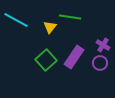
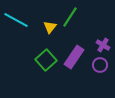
green line: rotated 65 degrees counterclockwise
purple circle: moved 2 px down
